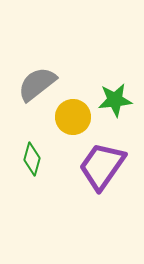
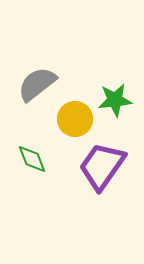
yellow circle: moved 2 px right, 2 px down
green diamond: rotated 36 degrees counterclockwise
